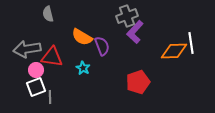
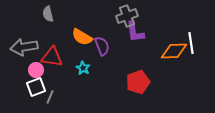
purple L-shape: rotated 50 degrees counterclockwise
gray arrow: moved 3 px left, 2 px up
gray line: rotated 24 degrees clockwise
